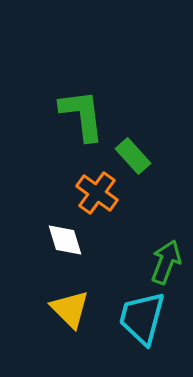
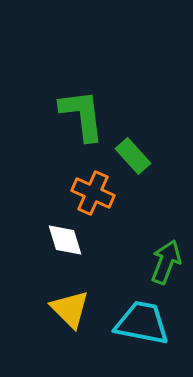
orange cross: moved 4 px left; rotated 12 degrees counterclockwise
cyan trapezoid: moved 5 px down; rotated 86 degrees clockwise
